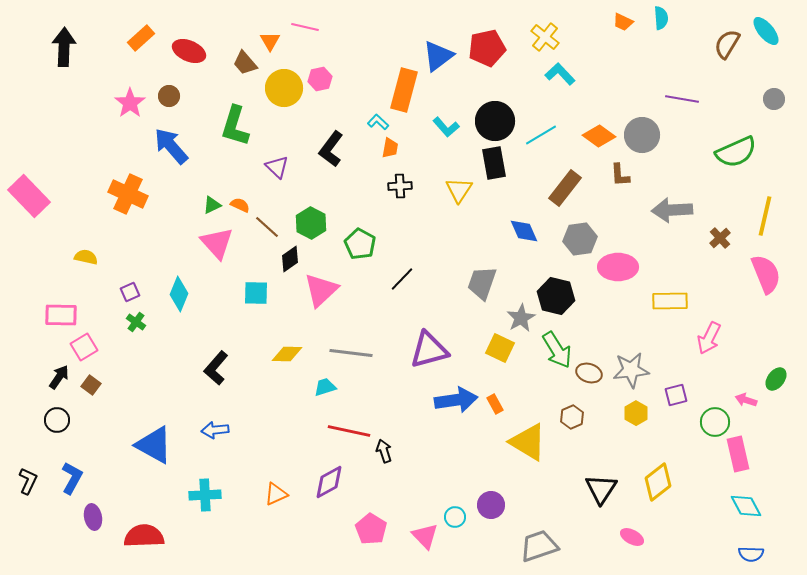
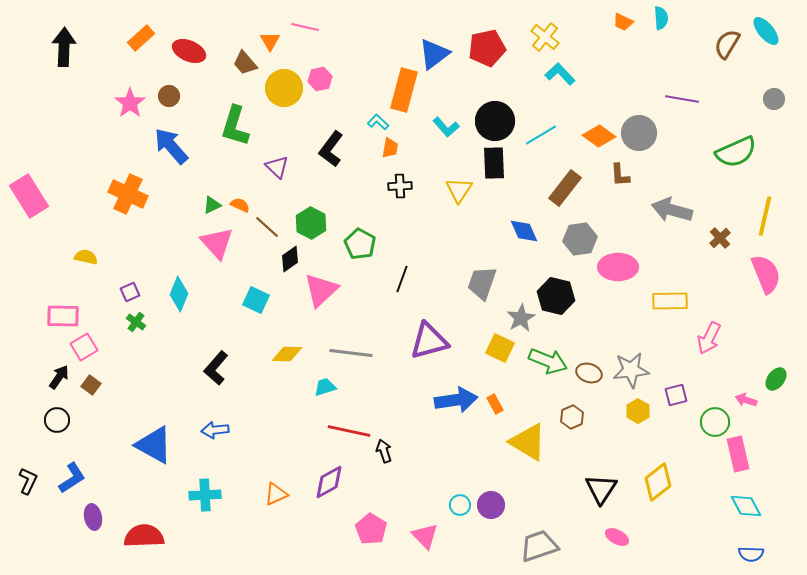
blue triangle at (438, 56): moved 4 px left, 2 px up
gray circle at (642, 135): moved 3 px left, 2 px up
black rectangle at (494, 163): rotated 8 degrees clockwise
pink rectangle at (29, 196): rotated 12 degrees clockwise
gray arrow at (672, 210): rotated 18 degrees clockwise
black line at (402, 279): rotated 24 degrees counterclockwise
cyan square at (256, 293): moved 7 px down; rotated 24 degrees clockwise
pink rectangle at (61, 315): moved 2 px right, 1 px down
purple triangle at (429, 350): moved 9 px up
green arrow at (557, 350): moved 9 px left, 11 px down; rotated 36 degrees counterclockwise
yellow hexagon at (636, 413): moved 2 px right, 2 px up
blue L-shape at (72, 478): rotated 28 degrees clockwise
cyan circle at (455, 517): moved 5 px right, 12 px up
pink ellipse at (632, 537): moved 15 px left
